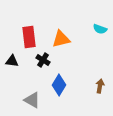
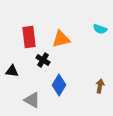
black triangle: moved 10 px down
